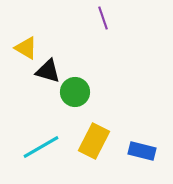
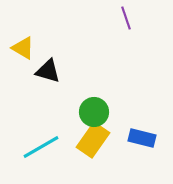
purple line: moved 23 px right
yellow triangle: moved 3 px left
green circle: moved 19 px right, 20 px down
yellow rectangle: moved 1 px left, 1 px up; rotated 8 degrees clockwise
blue rectangle: moved 13 px up
